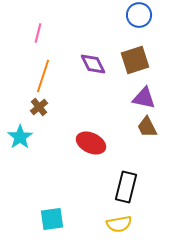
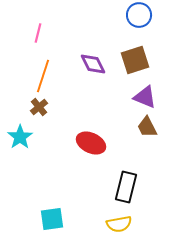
purple triangle: moved 1 px right, 1 px up; rotated 10 degrees clockwise
